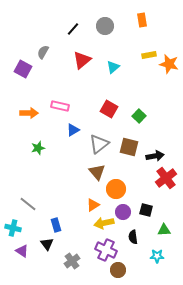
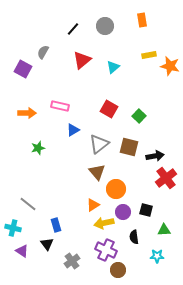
orange star: moved 1 px right, 2 px down
orange arrow: moved 2 px left
black semicircle: moved 1 px right
